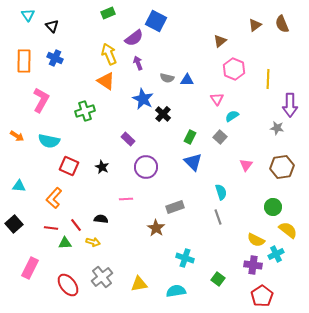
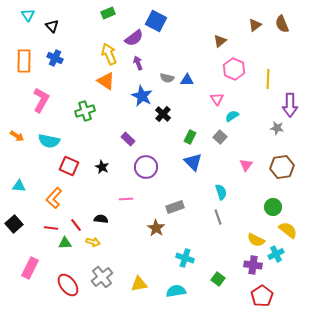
blue star at (143, 99): moved 1 px left, 3 px up
